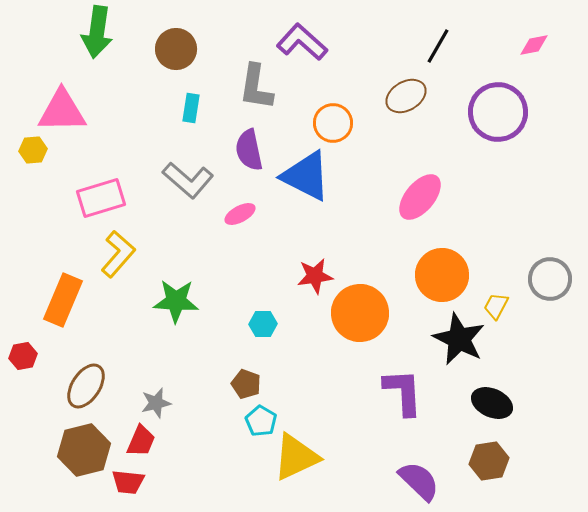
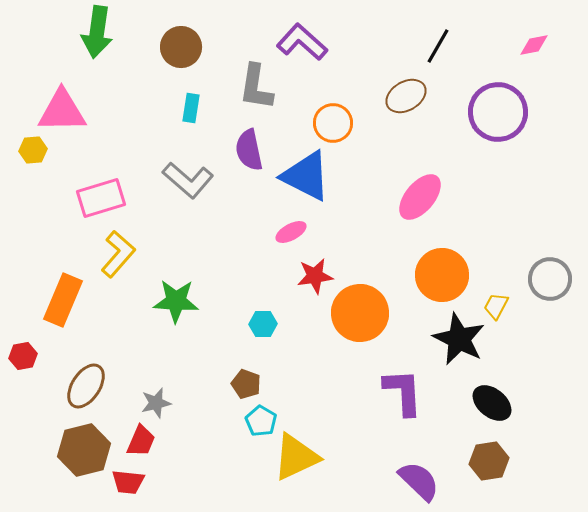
brown circle at (176, 49): moved 5 px right, 2 px up
pink ellipse at (240, 214): moved 51 px right, 18 px down
black ellipse at (492, 403): rotated 15 degrees clockwise
